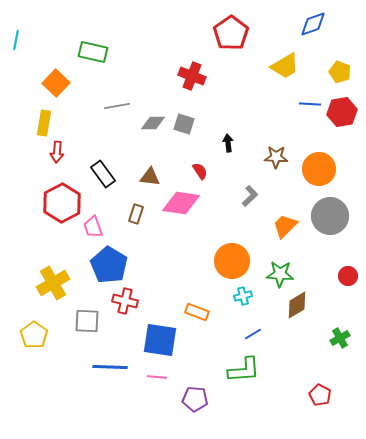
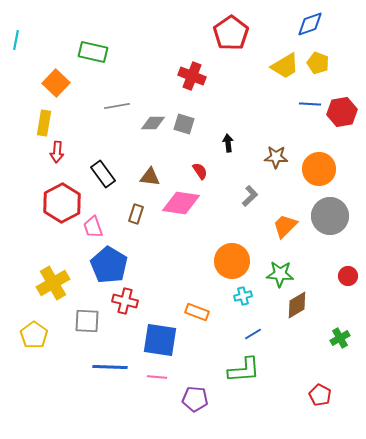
blue diamond at (313, 24): moved 3 px left
yellow pentagon at (340, 72): moved 22 px left, 9 px up
